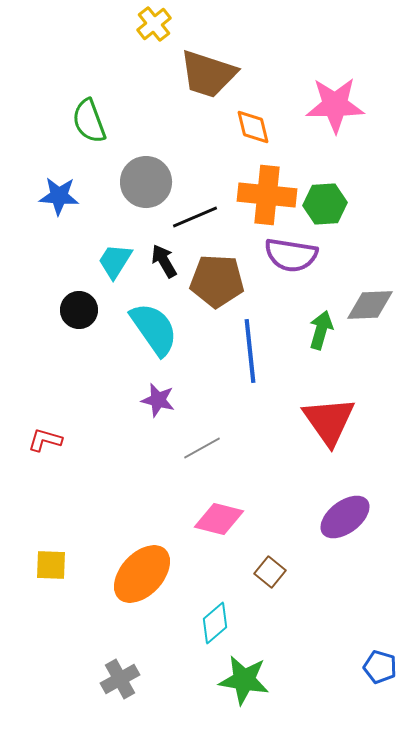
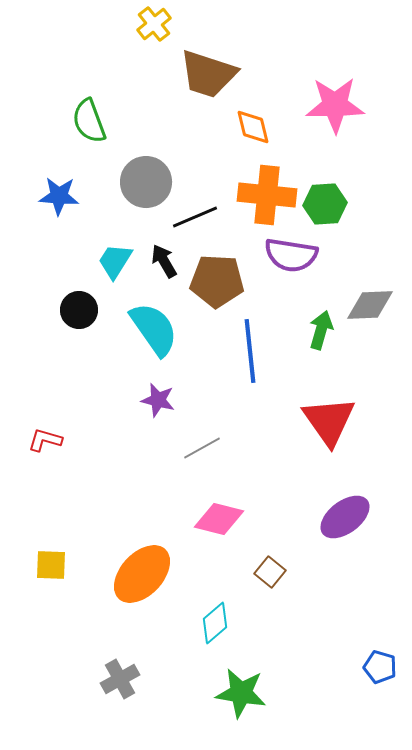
green star: moved 3 px left, 13 px down
